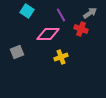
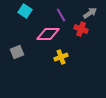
cyan square: moved 2 px left
